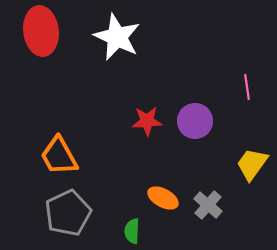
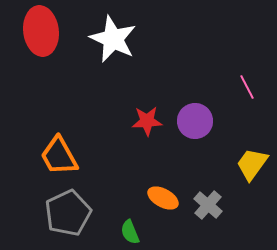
white star: moved 4 px left, 2 px down
pink line: rotated 20 degrees counterclockwise
green semicircle: moved 2 px left, 1 px down; rotated 25 degrees counterclockwise
